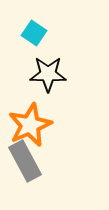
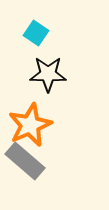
cyan square: moved 2 px right
gray rectangle: rotated 21 degrees counterclockwise
